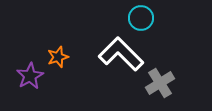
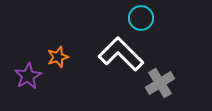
purple star: moved 2 px left
